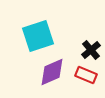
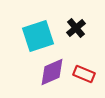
black cross: moved 15 px left, 22 px up
red rectangle: moved 2 px left, 1 px up
